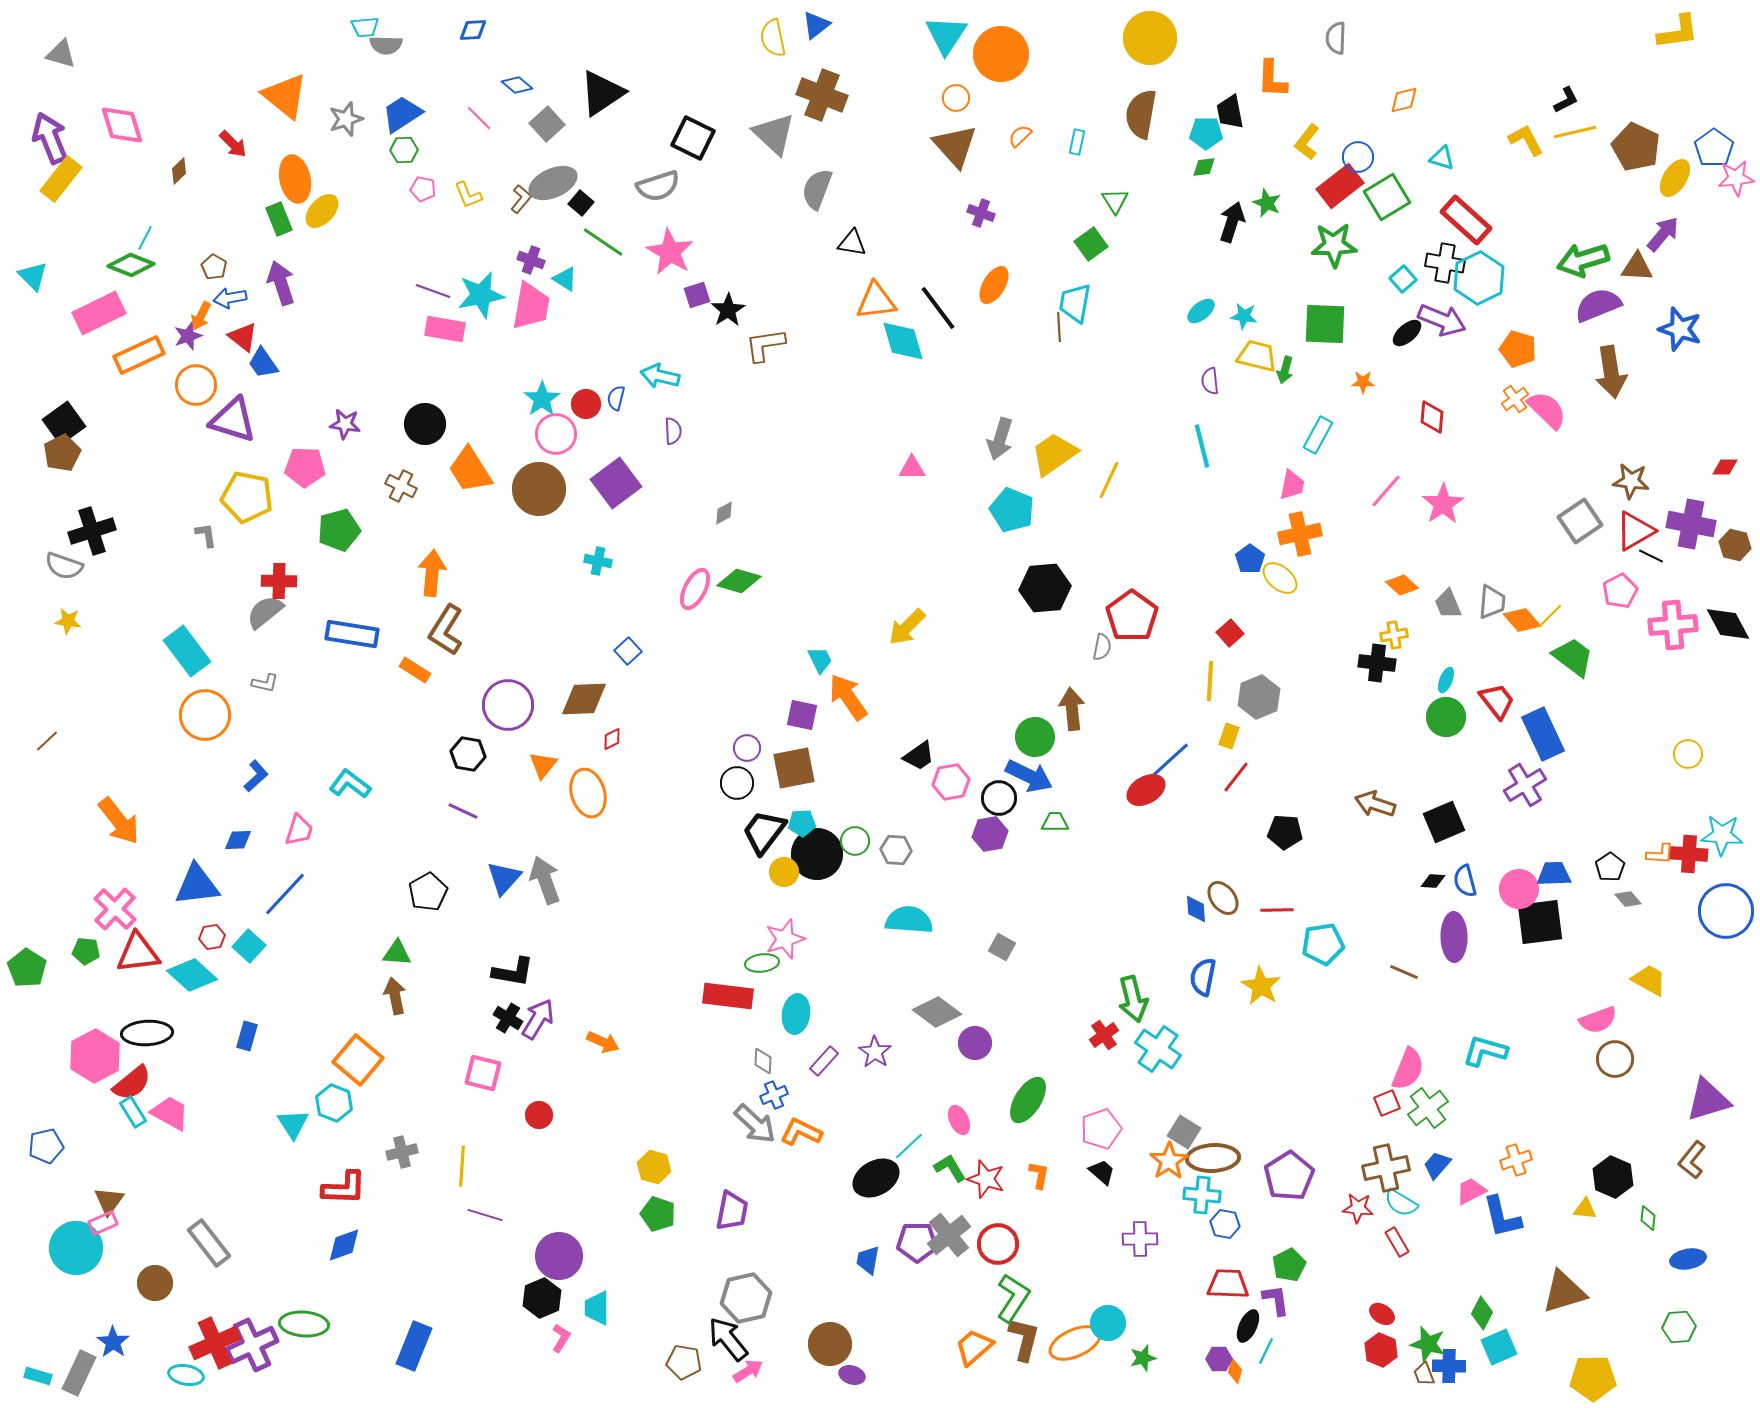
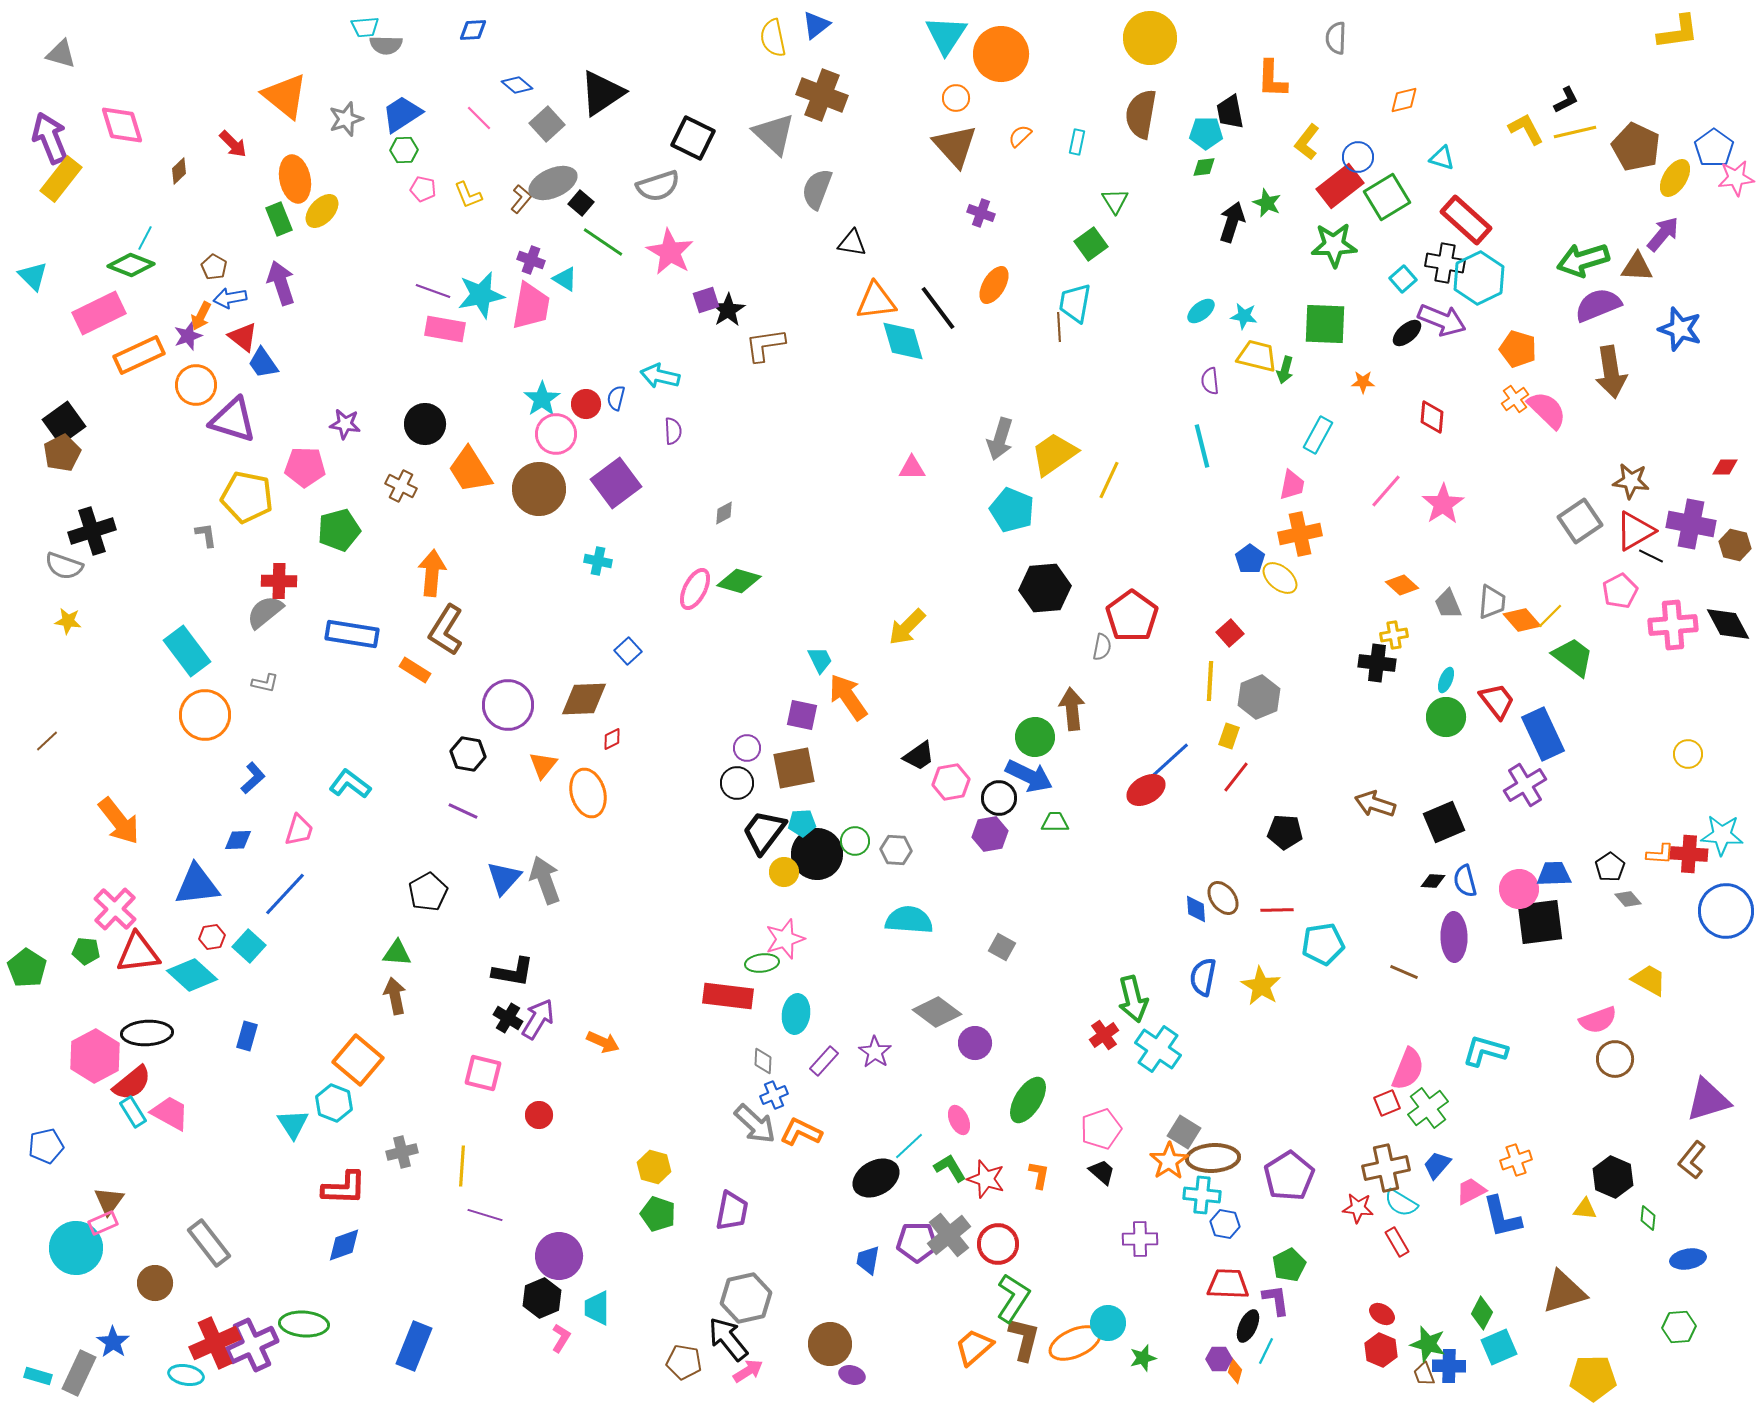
yellow L-shape at (1526, 140): moved 11 px up
purple square at (697, 295): moved 9 px right, 5 px down
blue L-shape at (256, 776): moved 3 px left, 2 px down
